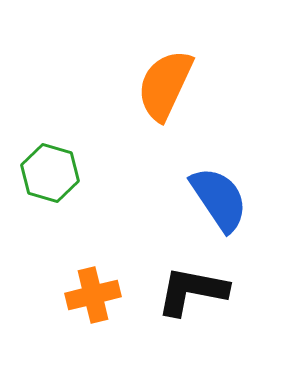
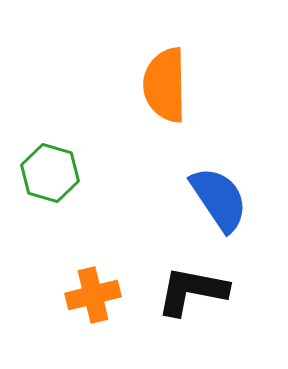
orange semicircle: rotated 26 degrees counterclockwise
